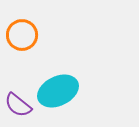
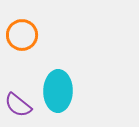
cyan ellipse: rotated 63 degrees counterclockwise
